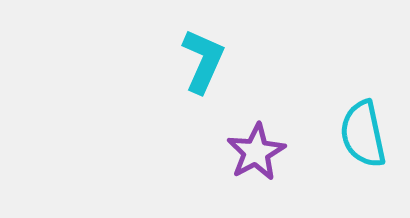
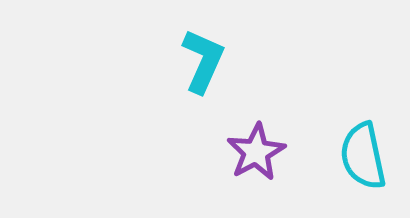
cyan semicircle: moved 22 px down
